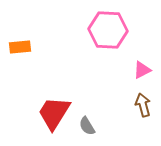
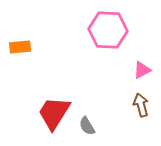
brown arrow: moved 2 px left
